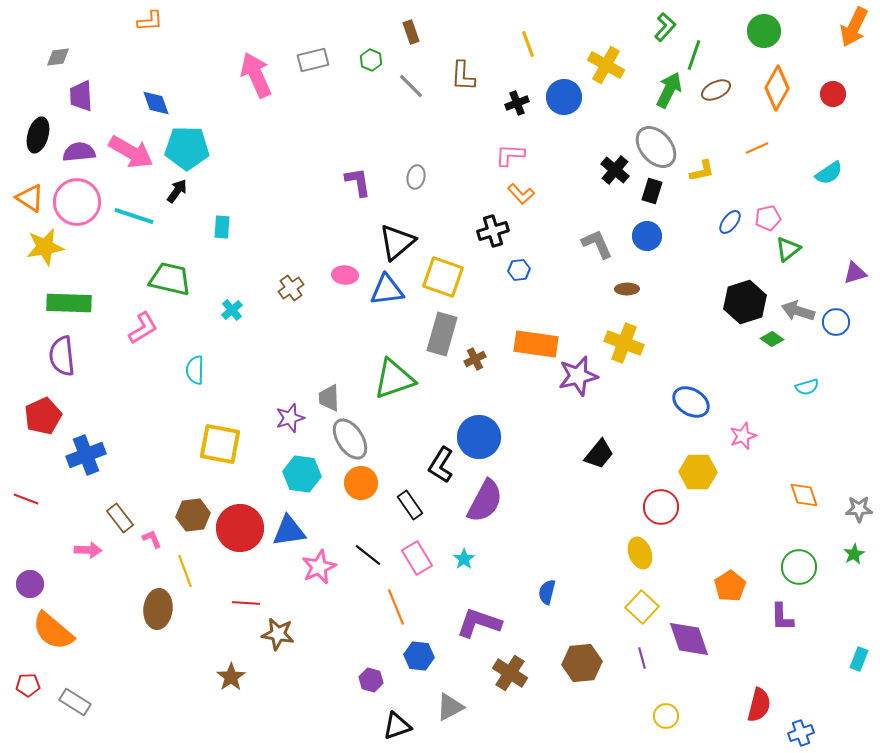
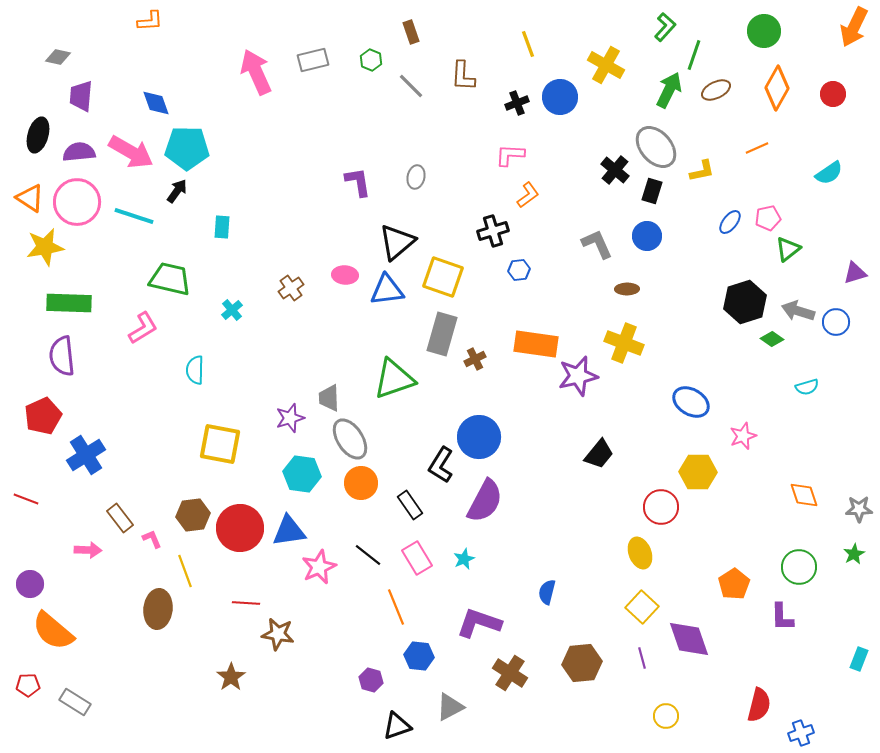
gray diamond at (58, 57): rotated 20 degrees clockwise
pink arrow at (256, 75): moved 3 px up
purple trapezoid at (81, 96): rotated 8 degrees clockwise
blue circle at (564, 97): moved 4 px left
orange L-shape at (521, 194): moved 7 px right, 1 px down; rotated 84 degrees counterclockwise
blue cross at (86, 455): rotated 12 degrees counterclockwise
cyan star at (464, 559): rotated 10 degrees clockwise
orange pentagon at (730, 586): moved 4 px right, 2 px up
